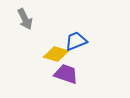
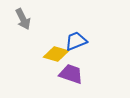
gray arrow: moved 2 px left
purple trapezoid: moved 5 px right
